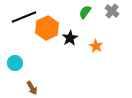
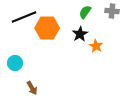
gray cross: rotated 32 degrees counterclockwise
orange hexagon: rotated 25 degrees clockwise
black star: moved 10 px right, 4 px up
